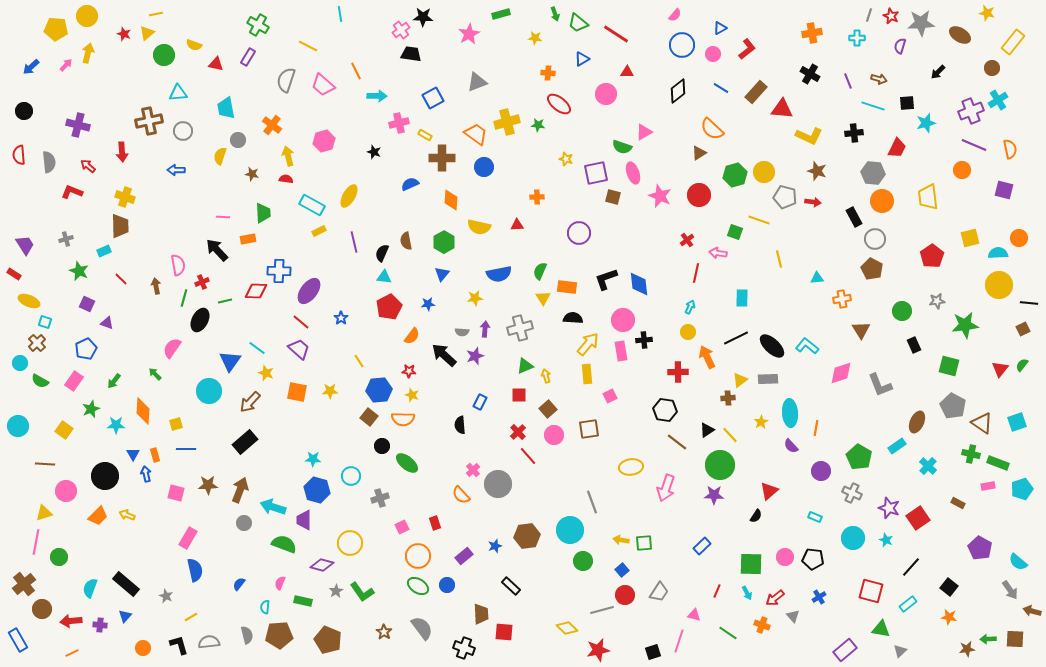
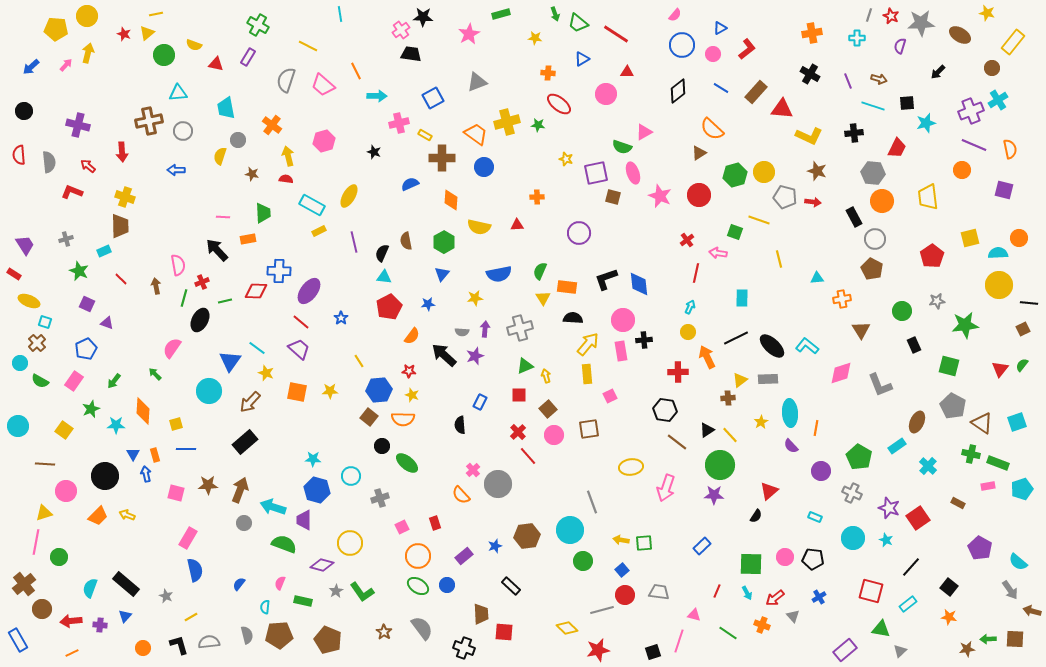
gray trapezoid at (659, 592): rotated 115 degrees counterclockwise
